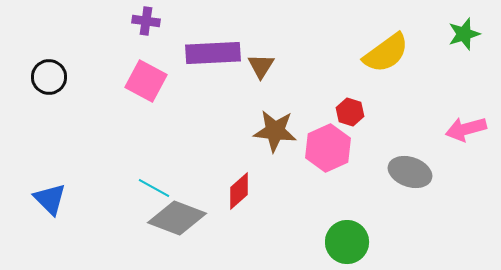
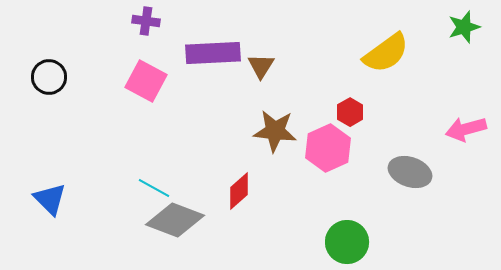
green star: moved 7 px up
red hexagon: rotated 12 degrees clockwise
gray diamond: moved 2 px left, 2 px down
